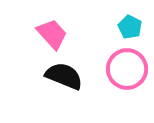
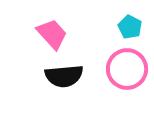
black semicircle: rotated 153 degrees clockwise
